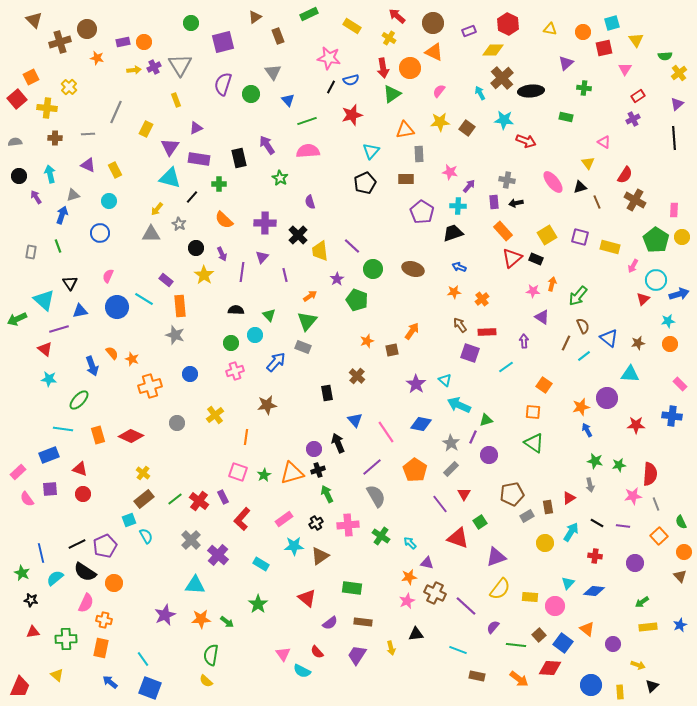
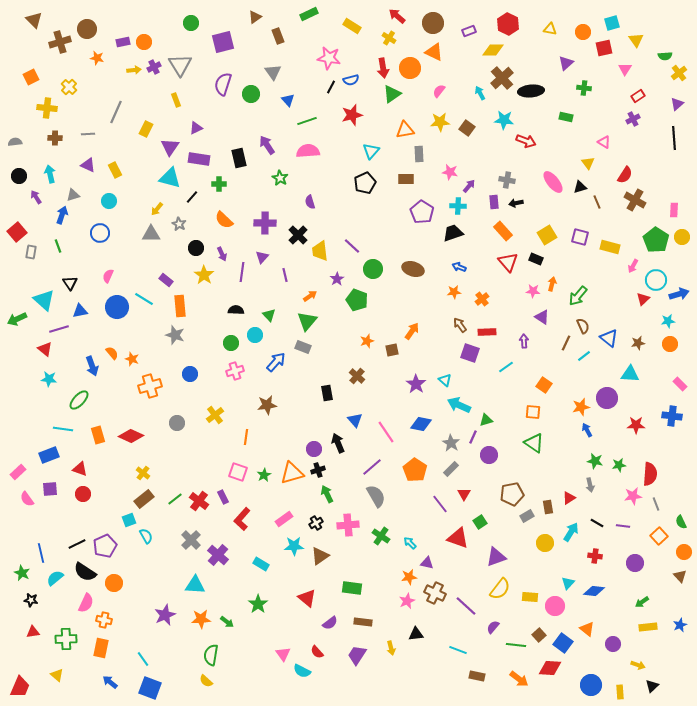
red square at (17, 99): moved 133 px down
red triangle at (512, 258): moved 4 px left, 4 px down; rotated 30 degrees counterclockwise
